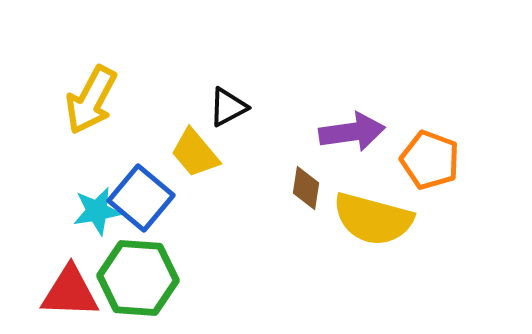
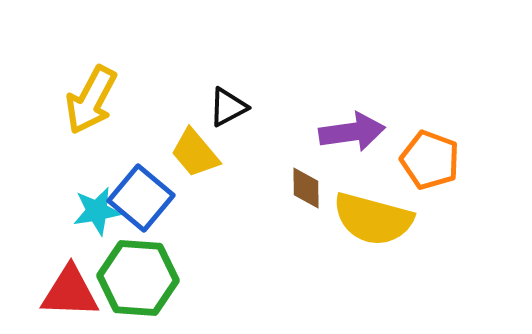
brown diamond: rotated 9 degrees counterclockwise
